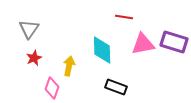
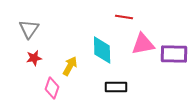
purple rectangle: moved 12 px down; rotated 16 degrees counterclockwise
red star: rotated 14 degrees clockwise
yellow arrow: moved 1 px right; rotated 18 degrees clockwise
black rectangle: rotated 20 degrees counterclockwise
